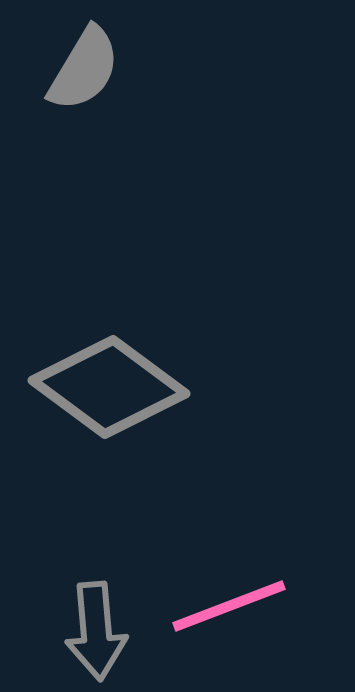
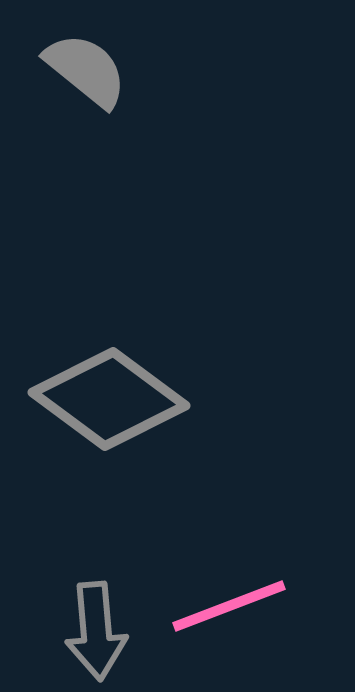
gray semicircle: moved 2 px right, 1 px down; rotated 82 degrees counterclockwise
gray diamond: moved 12 px down
